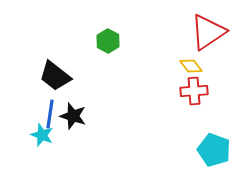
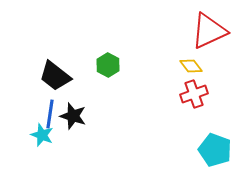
red triangle: moved 1 px right, 1 px up; rotated 9 degrees clockwise
green hexagon: moved 24 px down
red cross: moved 3 px down; rotated 16 degrees counterclockwise
cyan pentagon: moved 1 px right
